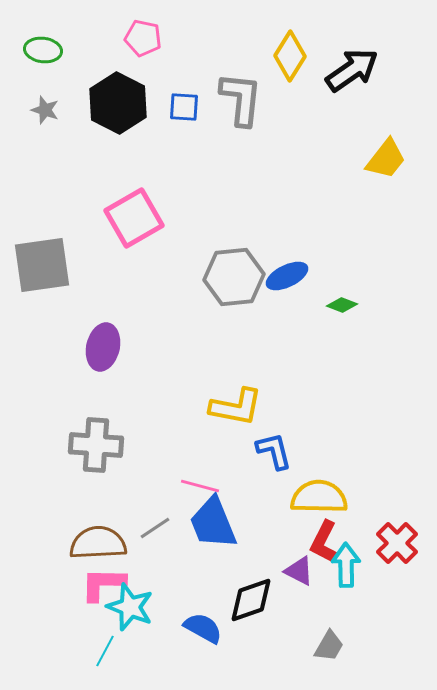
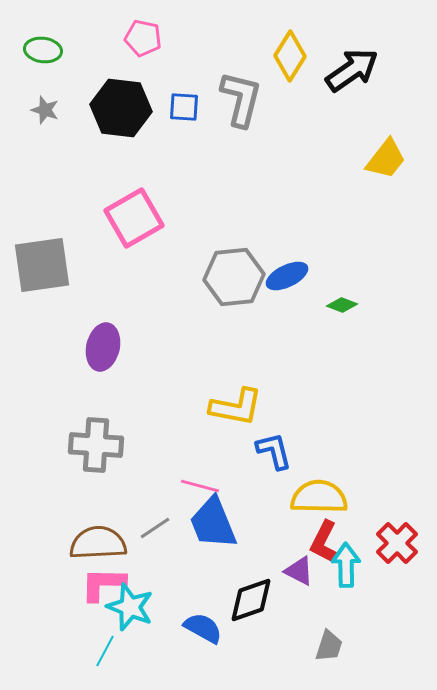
gray L-shape: rotated 8 degrees clockwise
black hexagon: moved 3 px right, 5 px down; rotated 20 degrees counterclockwise
gray trapezoid: rotated 12 degrees counterclockwise
